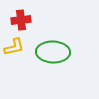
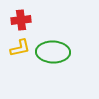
yellow L-shape: moved 6 px right, 1 px down
